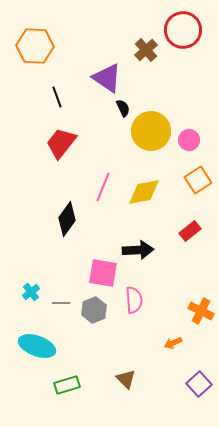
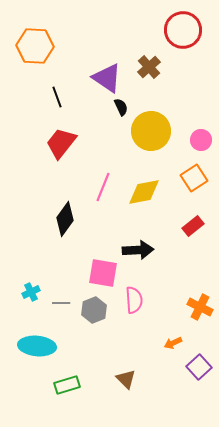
brown cross: moved 3 px right, 17 px down
black semicircle: moved 2 px left, 1 px up
pink circle: moved 12 px right
orange square: moved 4 px left, 2 px up
black diamond: moved 2 px left
red rectangle: moved 3 px right, 5 px up
cyan cross: rotated 12 degrees clockwise
orange cross: moved 1 px left, 4 px up
cyan ellipse: rotated 15 degrees counterclockwise
purple square: moved 17 px up
